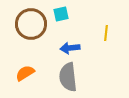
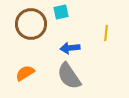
cyan square: moved 2 px up
gray semicircle: moved 1 px right, 1 px up; rotated 28 degrees counterclockwise
